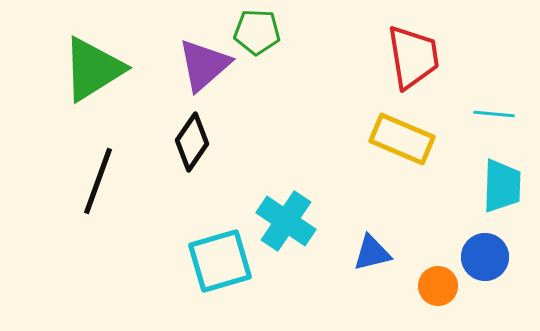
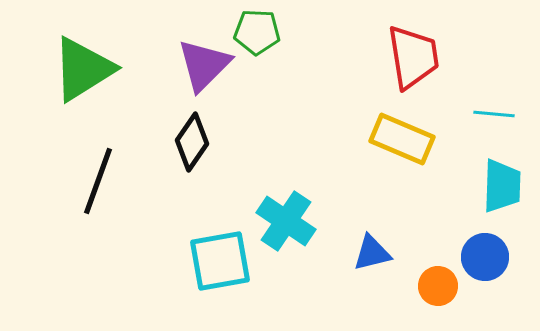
purple triangle: rotated 4 degrees counterclockwise
green triangle: moved 10 px left
cyan square: rotated 6 degrees clockwise
